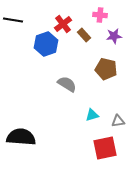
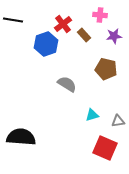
red square: rotated 35 degrees clockwise
